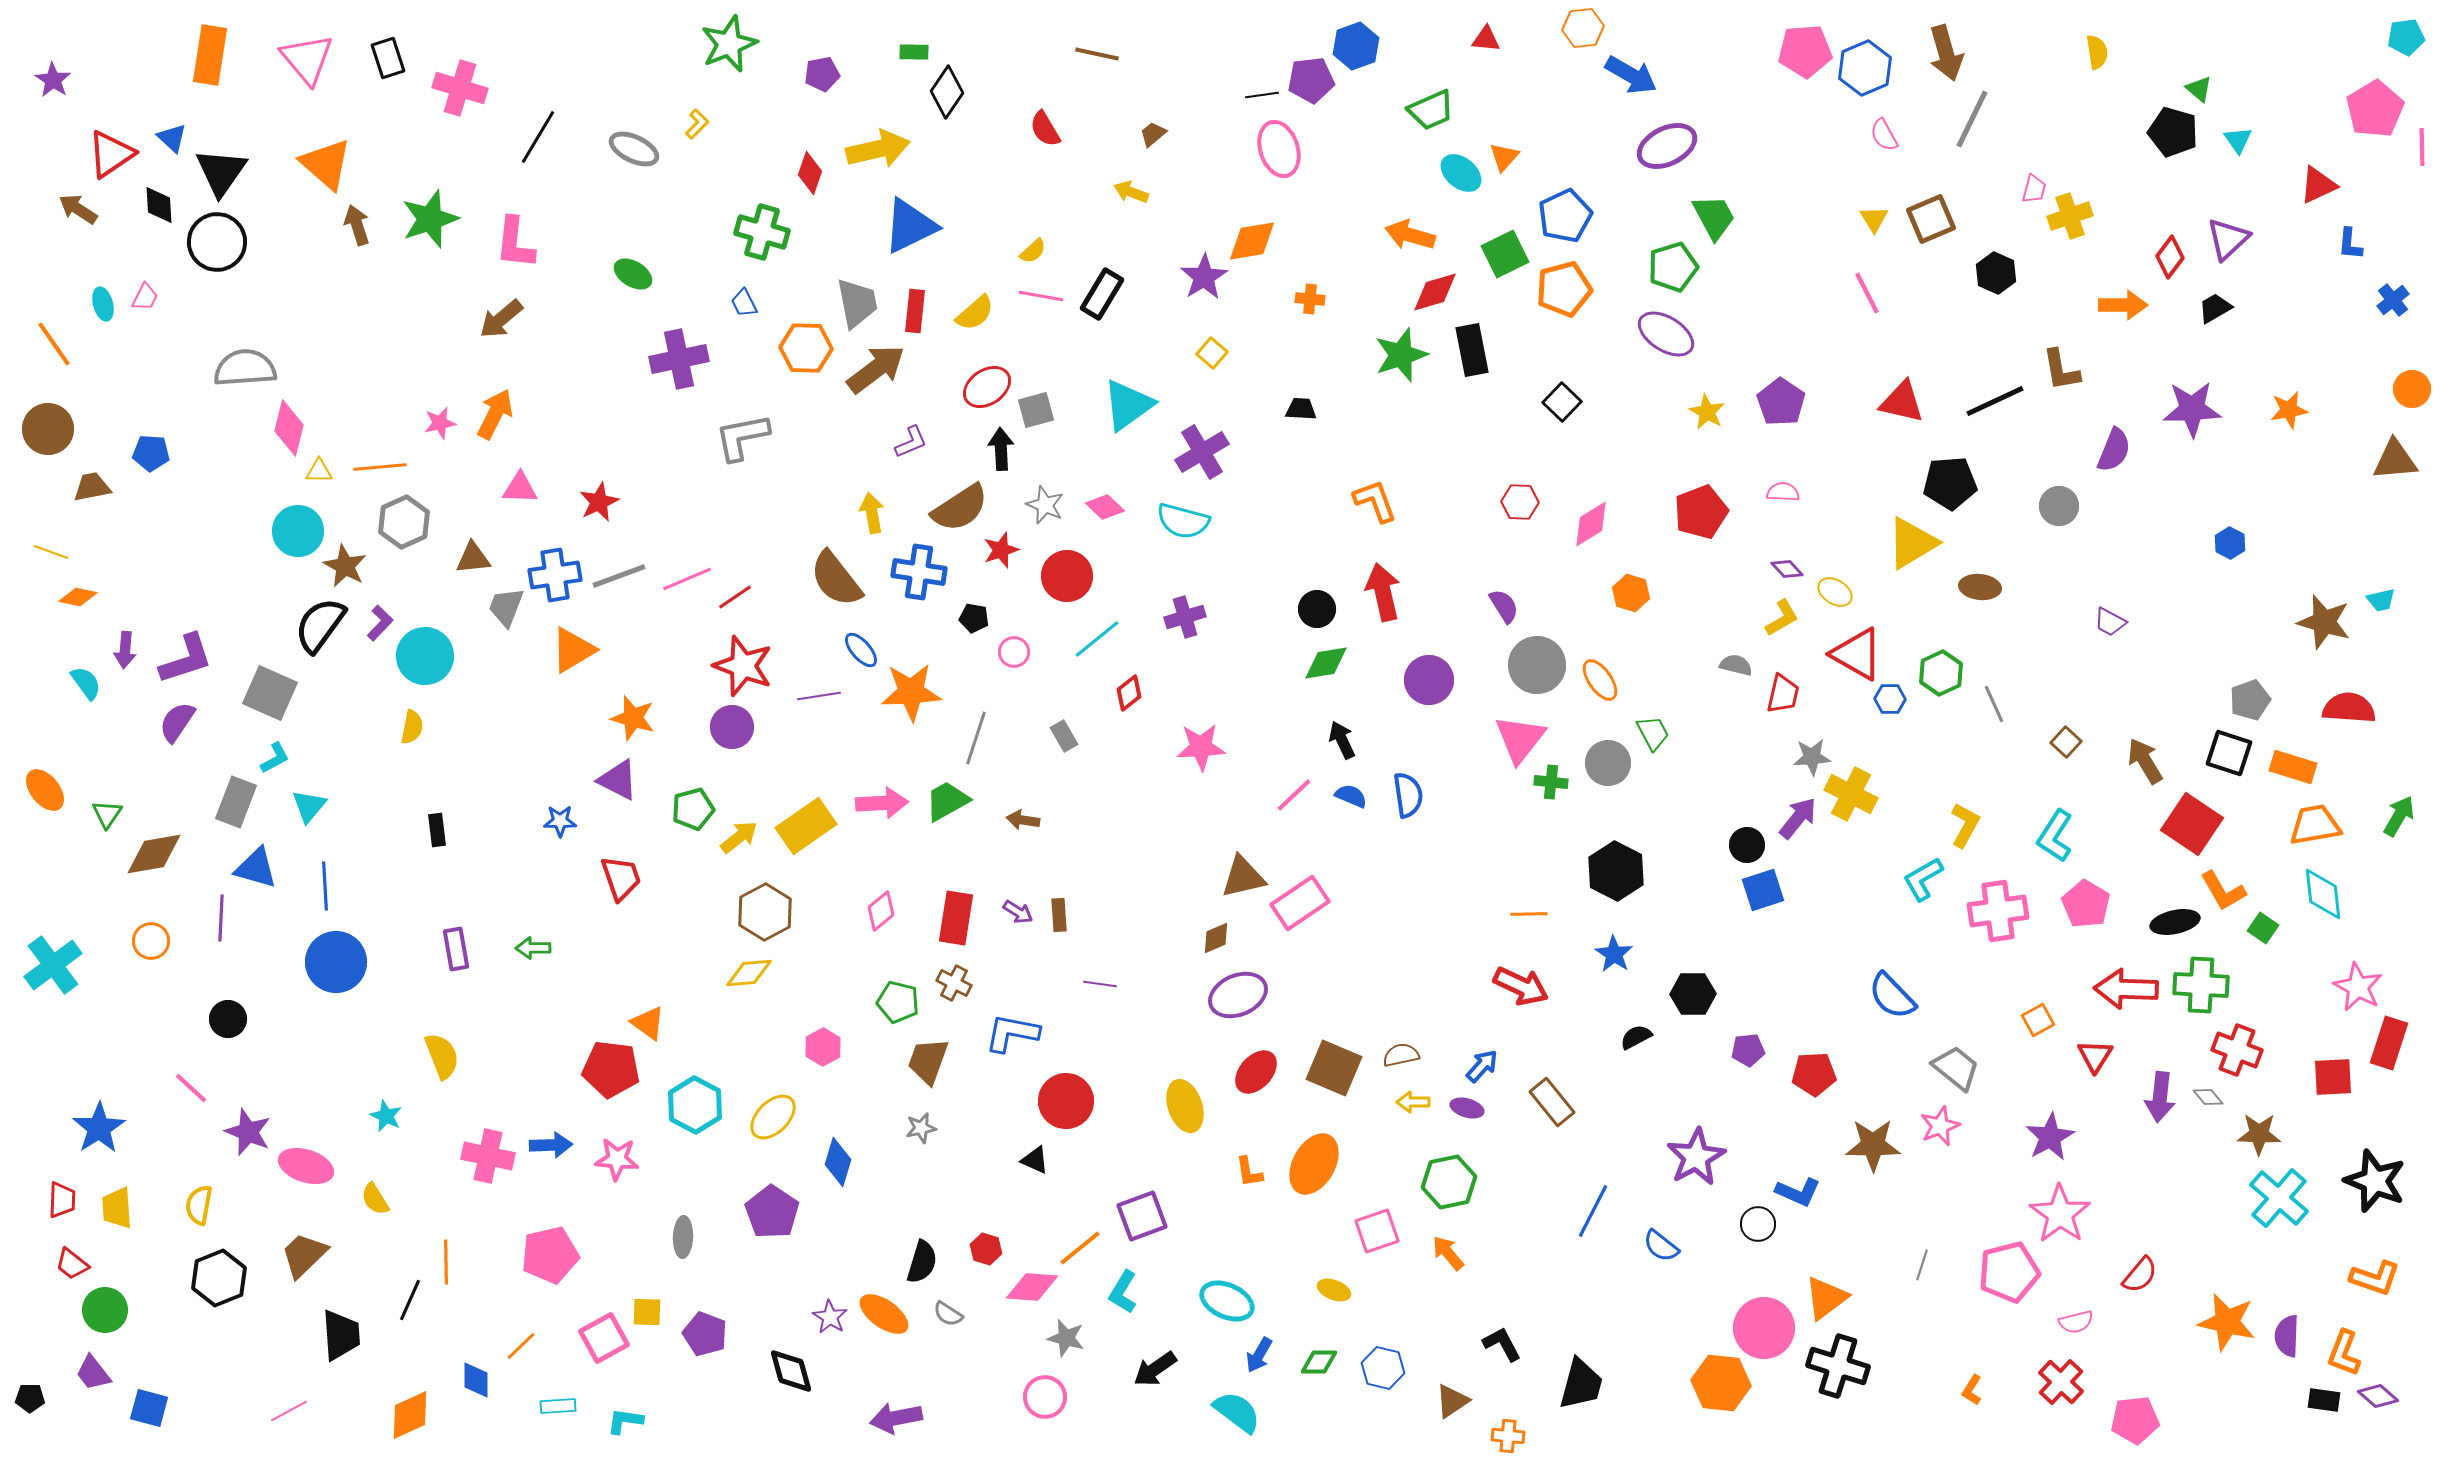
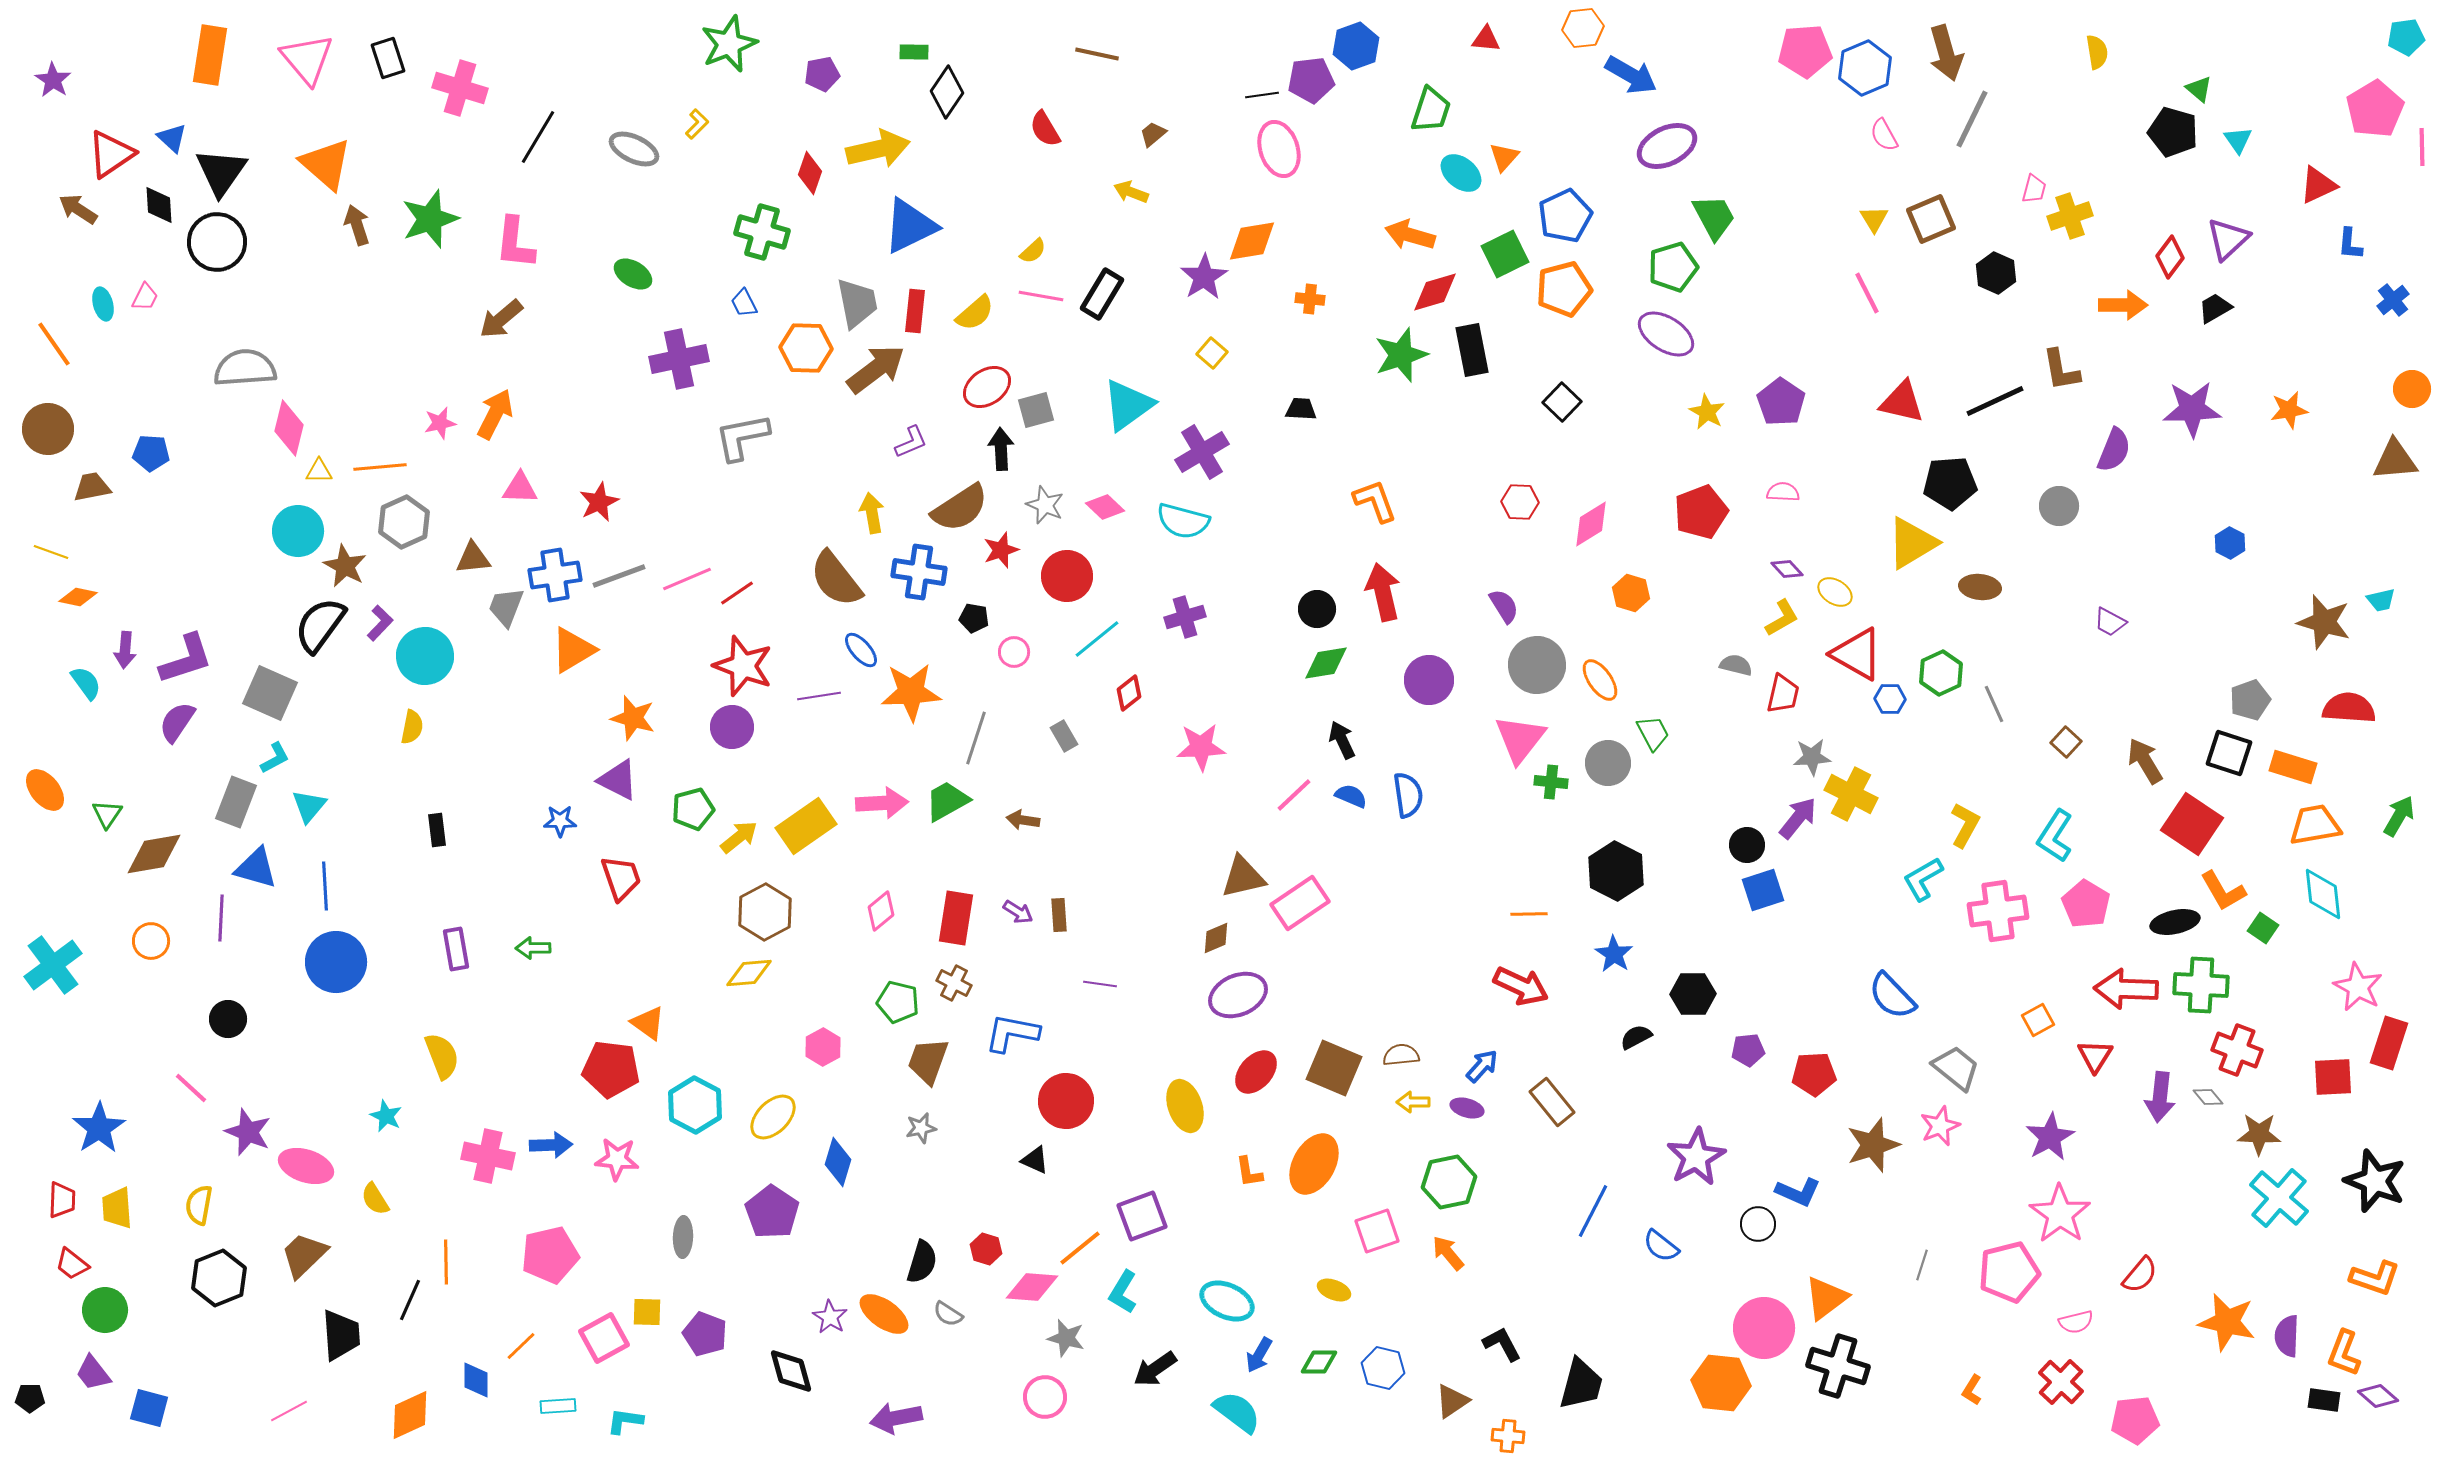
green trapezoid at (1431, 110): rotated 48 degrees counterclockwise
red line at (735, 597): moved 2 px right, 4 px up
brown semicircle at (1401, 1055): rotated 6 degrees clockwise
brown star at (1873, 1145): rotated 18 degrees counterclockwise
